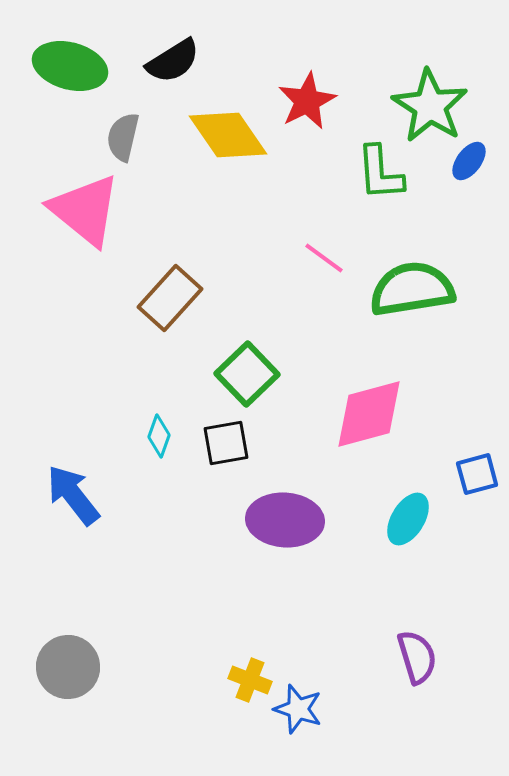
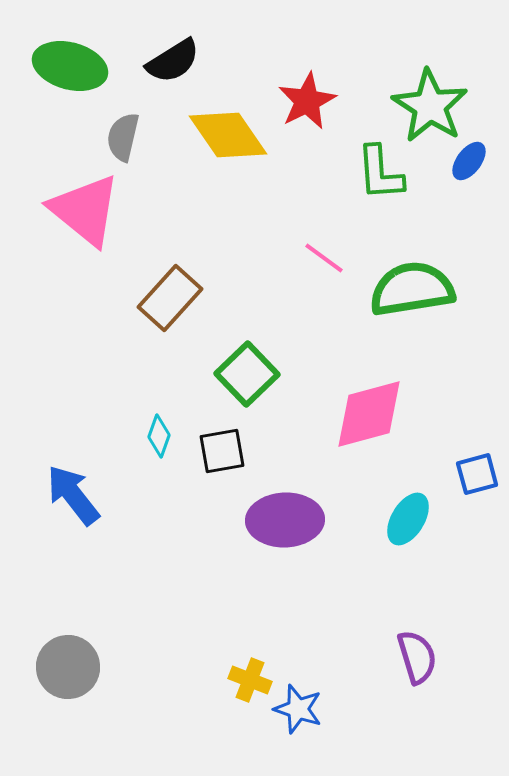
black square: moved 4 px left, 8 px down
purple ellipse: rotated 6 degrees counterclockwise
